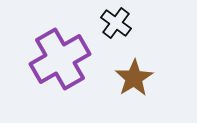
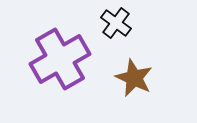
brown star: rotated 15 degrees counterclockwise
